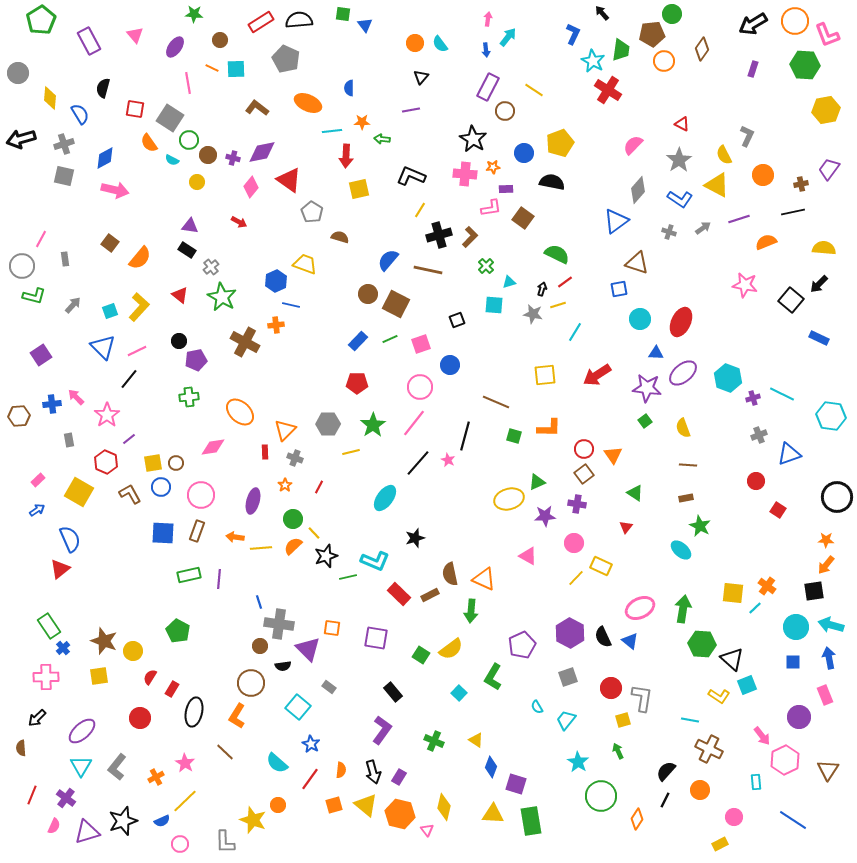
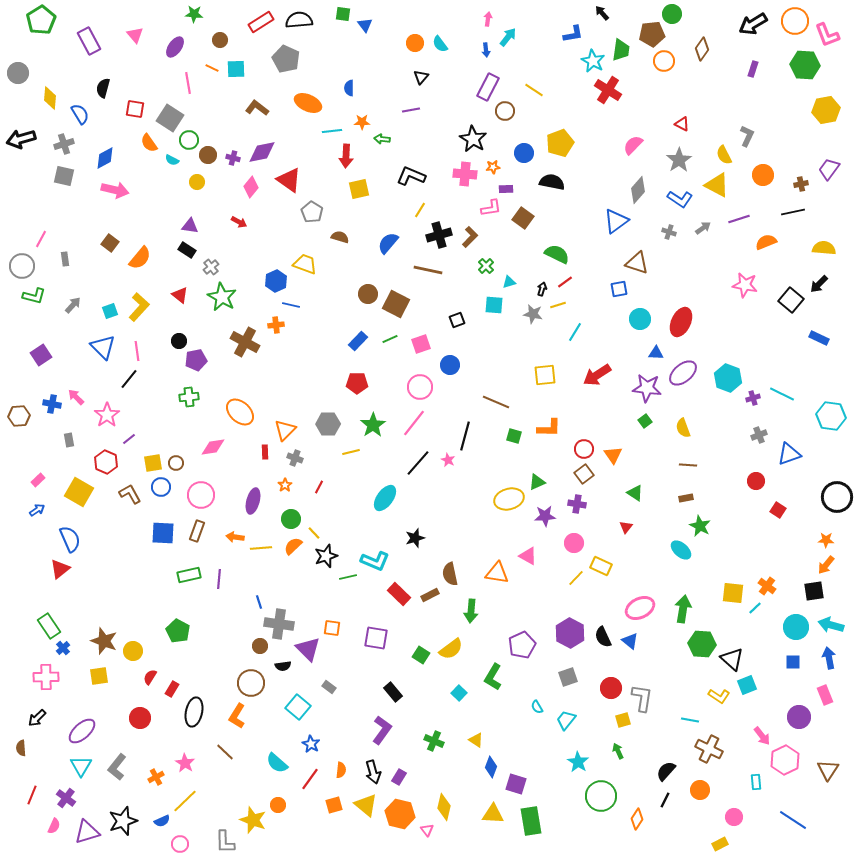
blue L-shape at (573, 34): rotated 55 degrees clockwise
blue semicircle at (388, 260): moved 17 px up
pink line at (137, 351): rotated 72 degrees counterclockwise
blue cross at (52, 404): rotated 18 degrees clockwise
green circle at (293, 519): moved 2 px left
orange triangle at (484, 579): moved 13 px right, 6 px up; rotated 15 degrees counterclockwise
